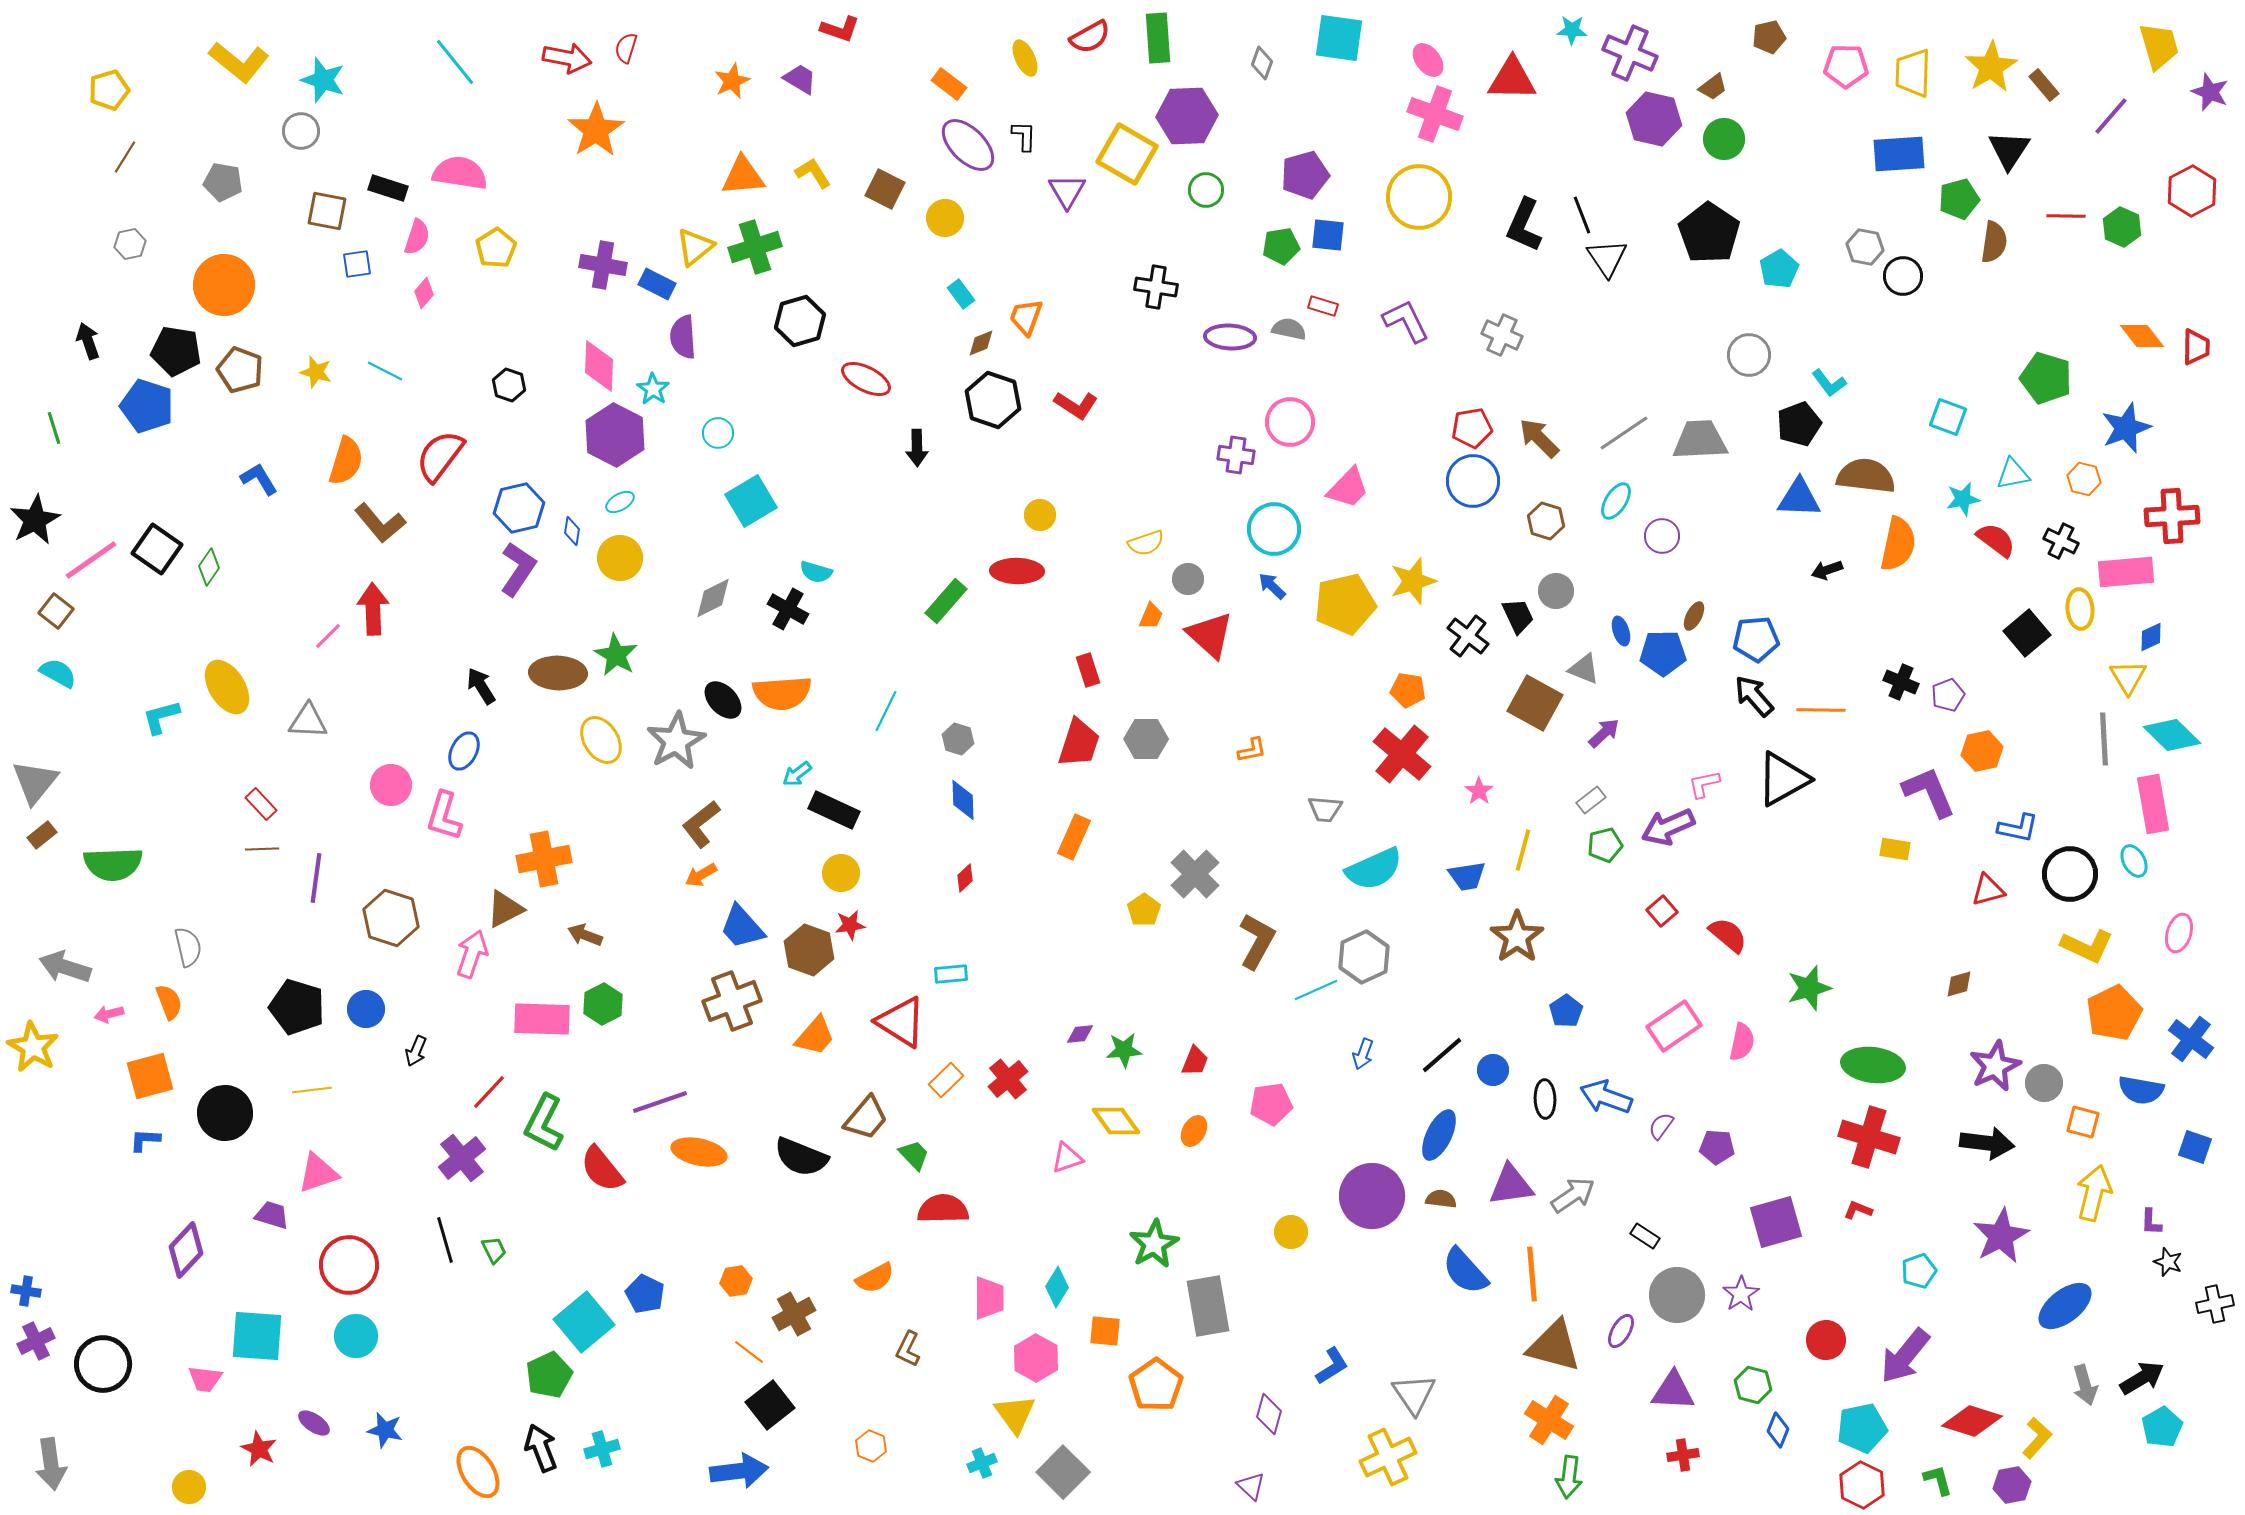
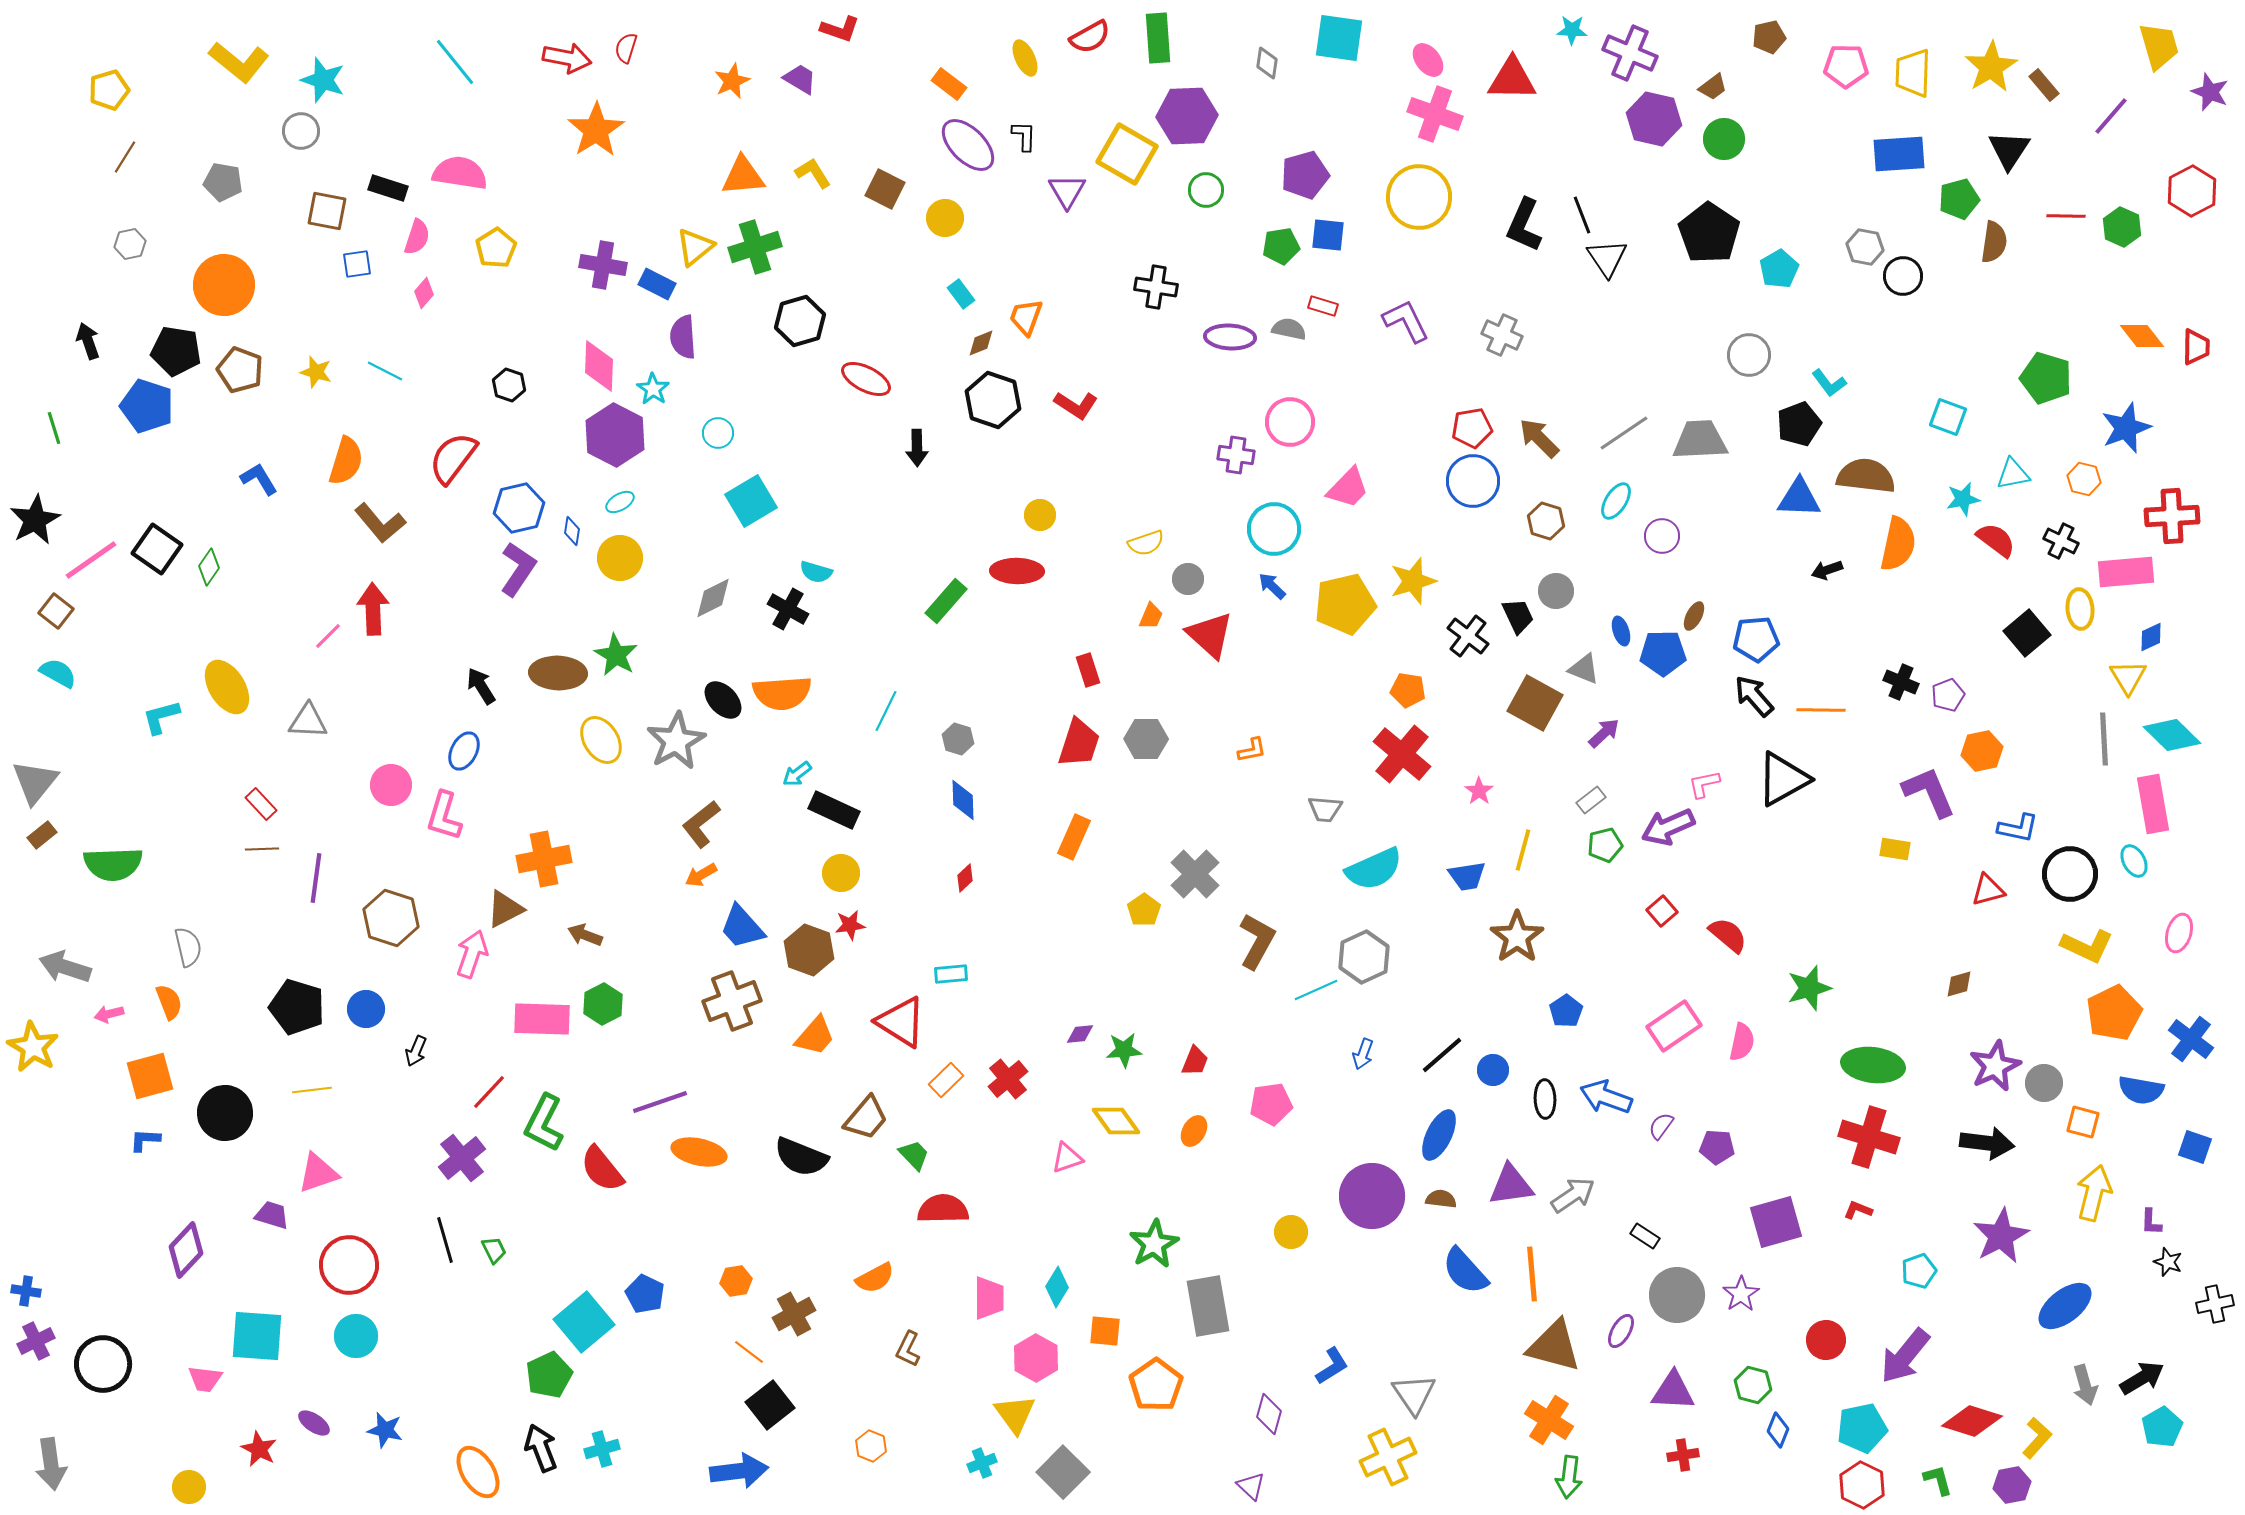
gray diamond at (1262, 63): moved 5 px right; rotated 12 degrees counterclockwise
red semicircle at (440, 456): moved 13 px right, 2 px down
